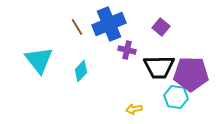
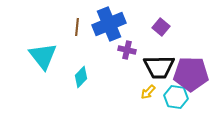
brown line: rotated 36 degrees clockwise
cyan triangle: moved 4 px right, 4 px up
cyan diamond: moved 6 px down
yellow arrow: moved 14 px right, 17 px up; rotated 35 degrees counterclockwise
